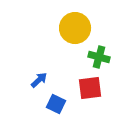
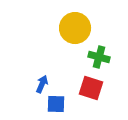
blue arrow: moved 3 px right, 4 px down; rotated 24 degrees counterclockwise
red square: moved 1 px right; rotated 25 degrees clockwise
blue square: rotated 24 degrees counterclockwise
